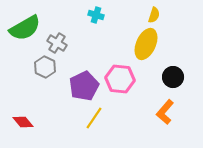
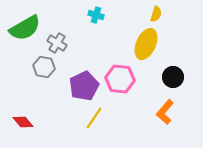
yellow semicircle: moved 2 px right, 1 px up
gray hexagon: moved 1 px left; rotated 15 degrees counterclockwise
